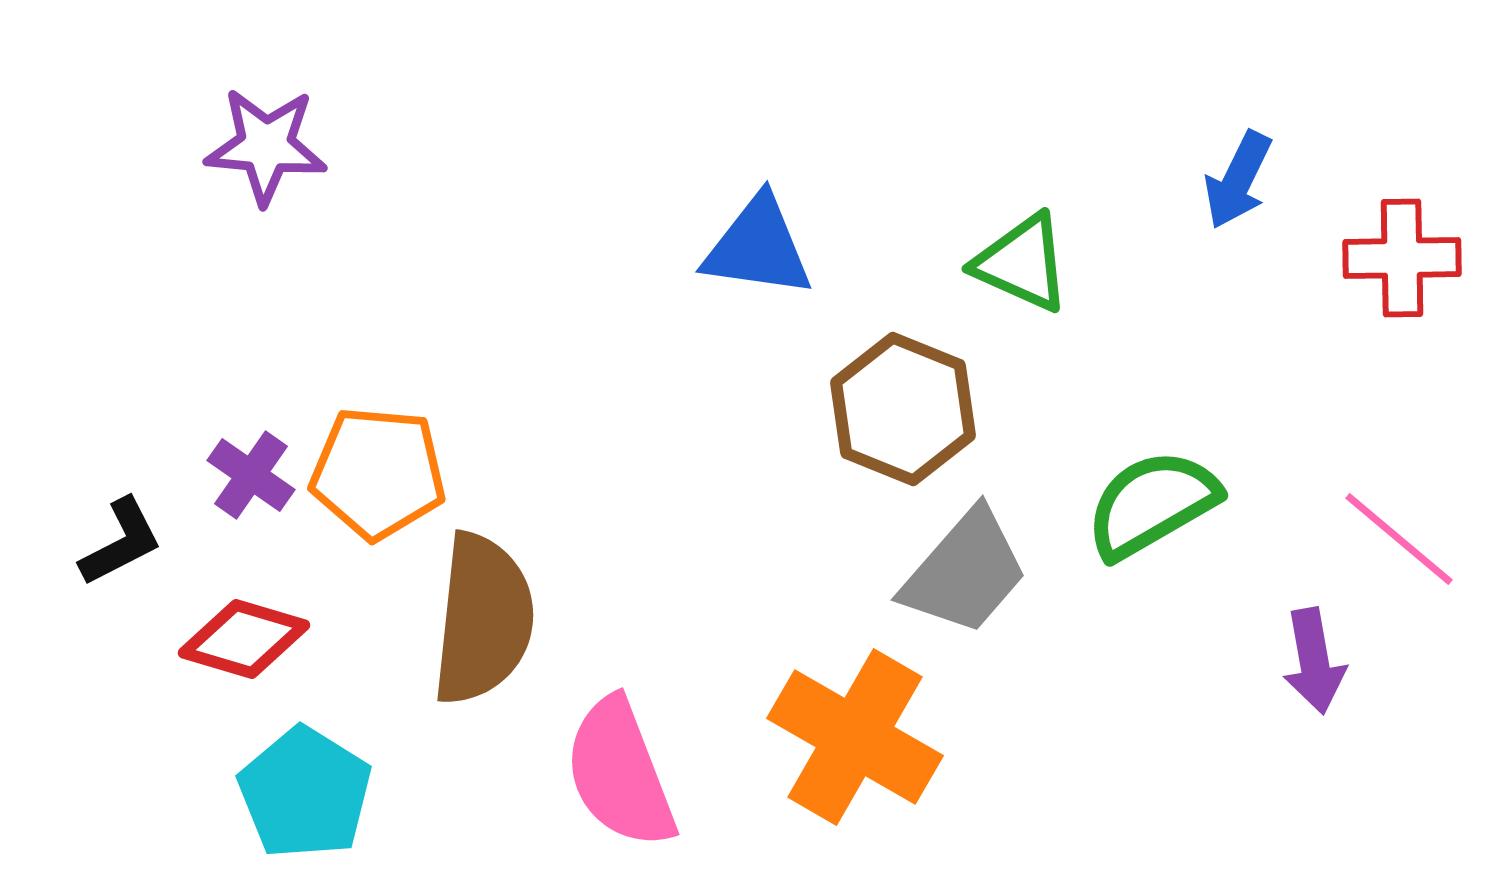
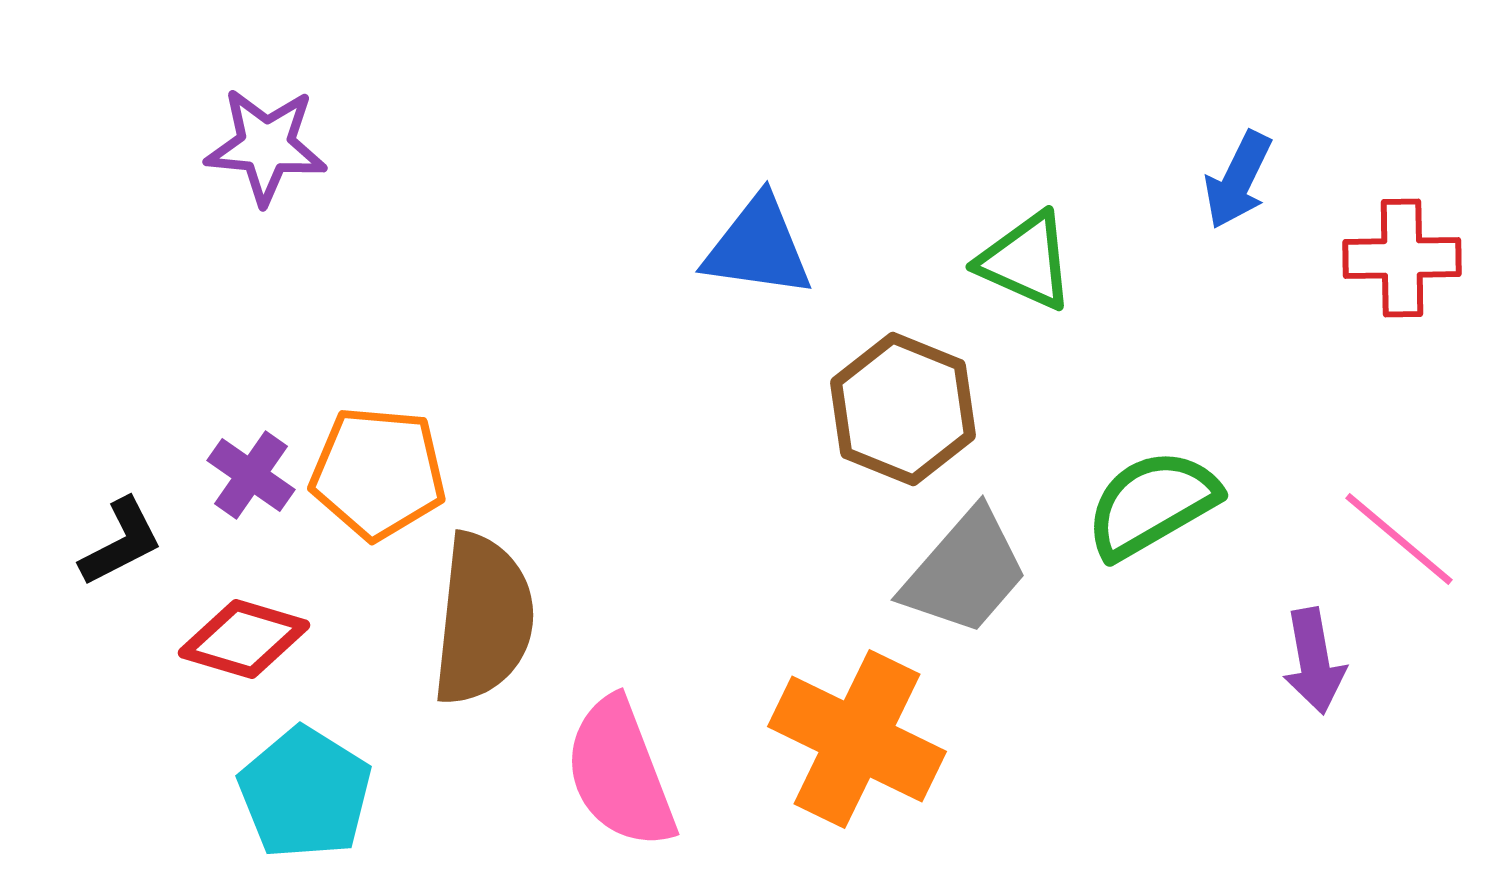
green triangle: moved 4 px right, 2 px up
orange cross: moved 2 px right, 2 px down; rotated 4 degrees counterclockwise
